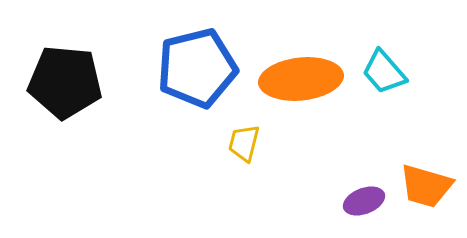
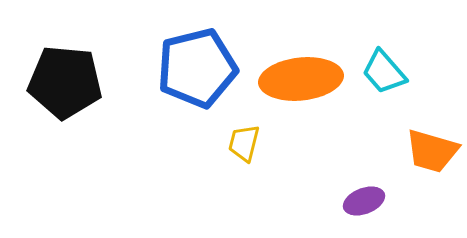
orange trapezoid: moved 6 px right, 35 px up
